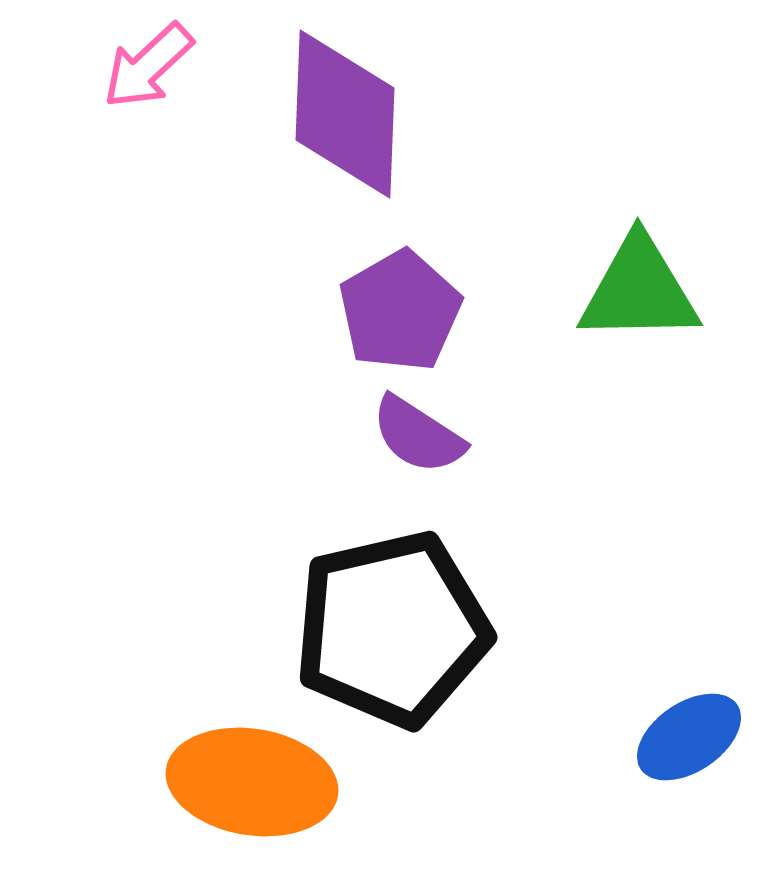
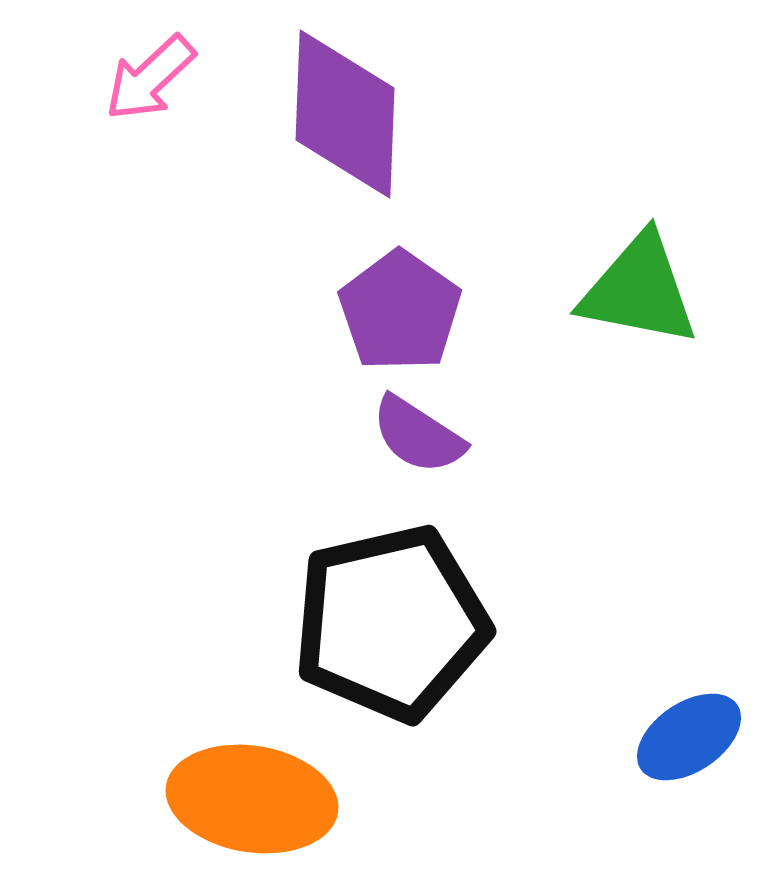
pink arrow: moved 2 px right, 12 px down
green triangle: rotated 12 degrees clockwise
purple pentagon: rotated 7 degrees counterclockwise
black pentagon: moved 1 px left, 6 px up
orange ellipse: moved 17 px down
